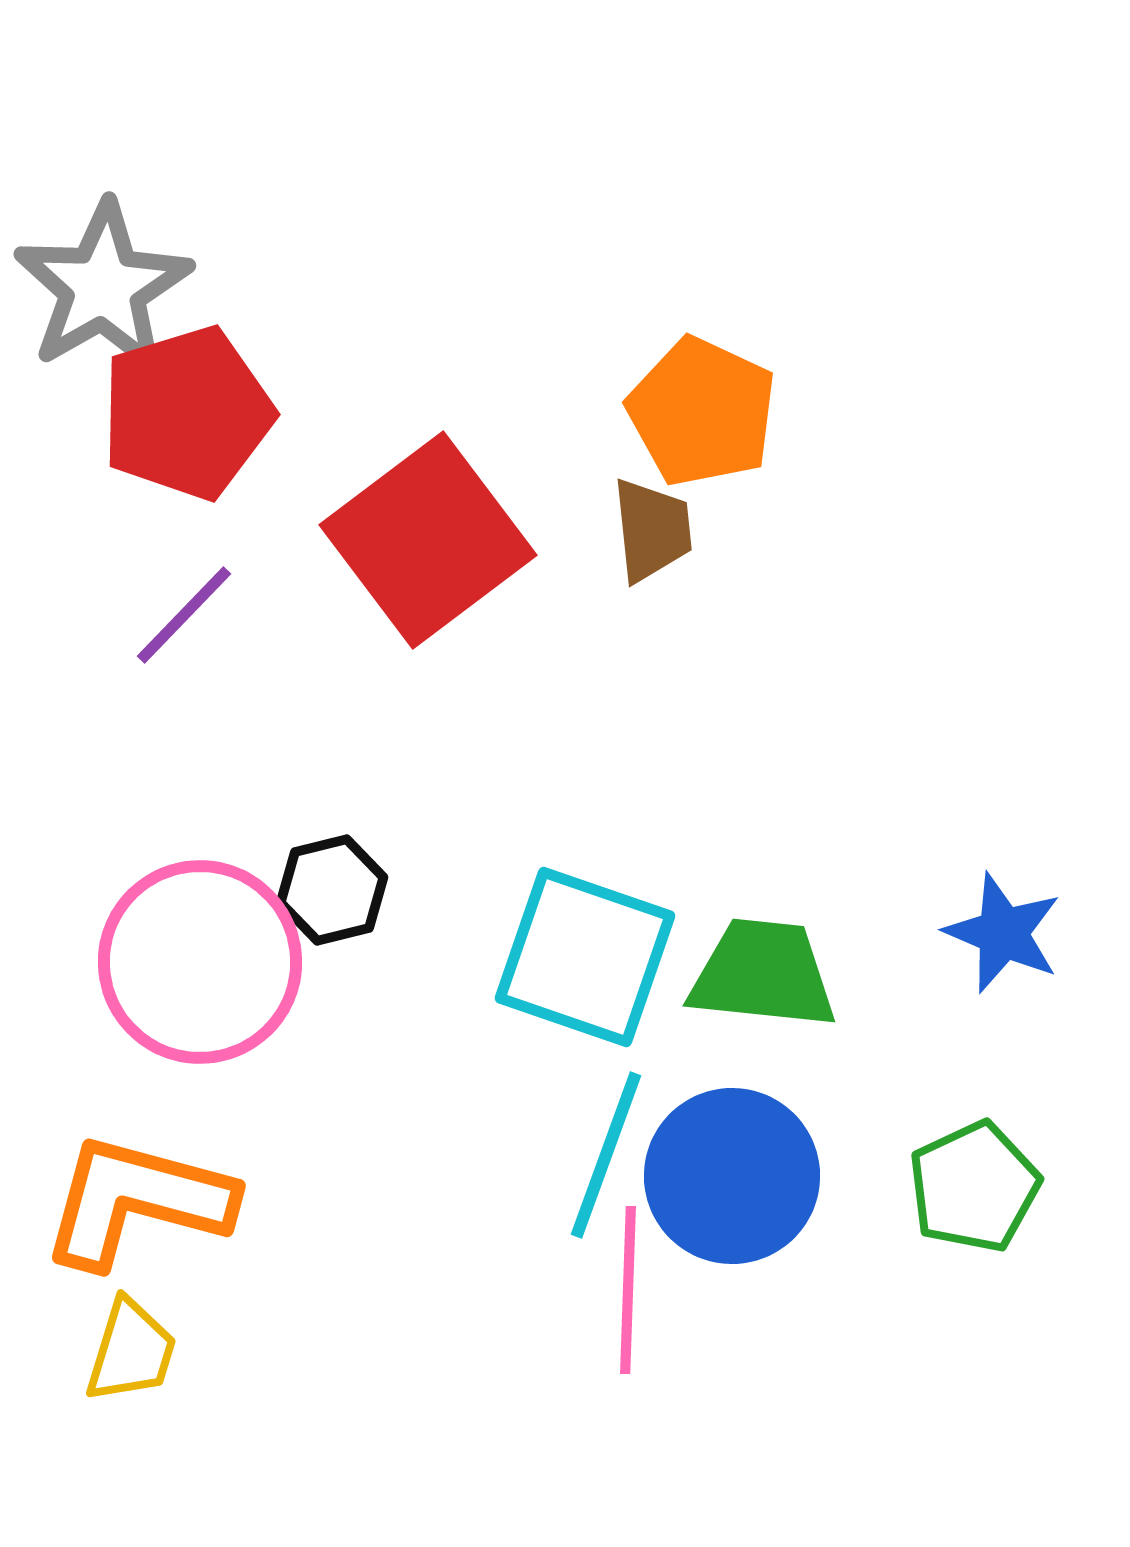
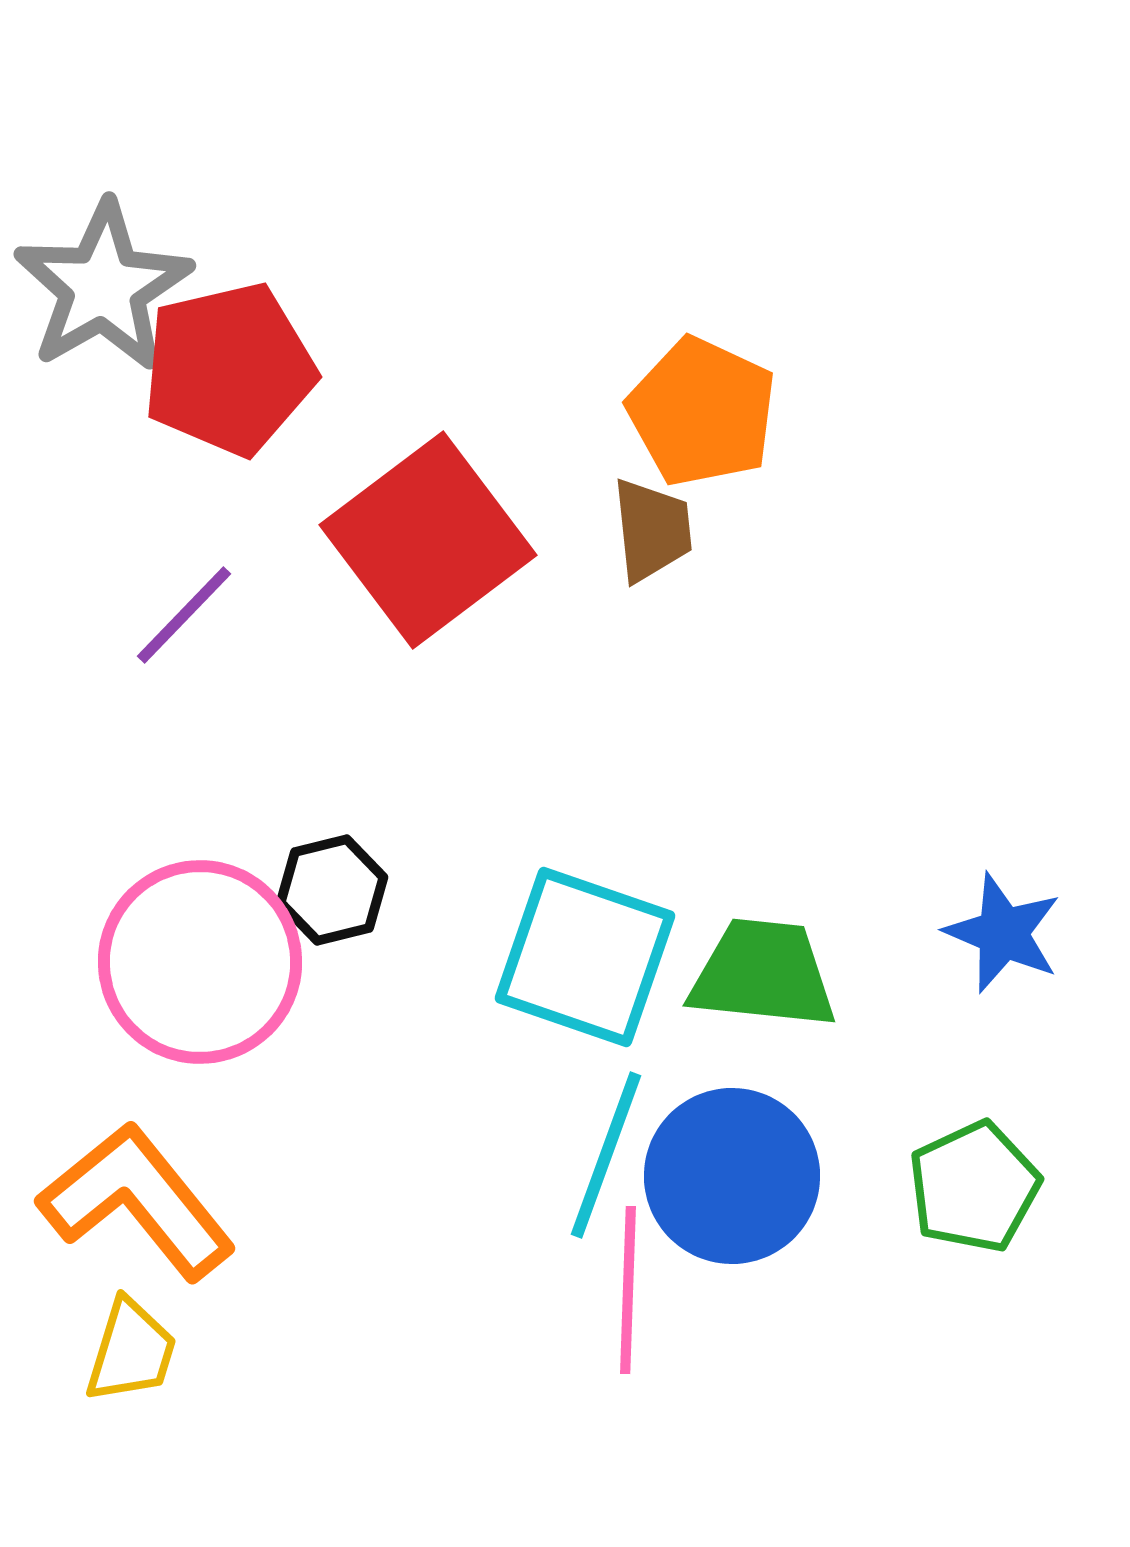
red pentagon: moved 42 px right, 44 px up; rotated 4 degrees clockwise
orange L-shape: rotated 36 degrees clockwise
